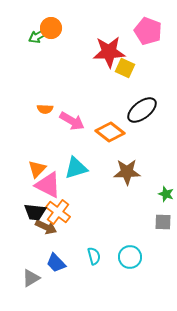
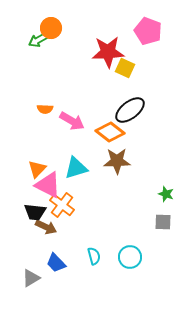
green arrow: moved 4 px down
red star: moved 1 px left
black ellipse: moved 12 px left
brown star: moved 10 px left, 11 px up
orange cross: moved 4 px right, 7 px up
